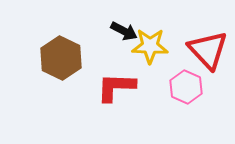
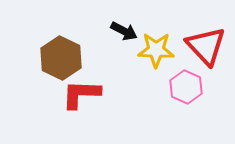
yellow star: moved 6 px right, 4 px down
red triangle: moved 2 px left, 4 px up
red L-shape: moved 35 px left, 7 px down
